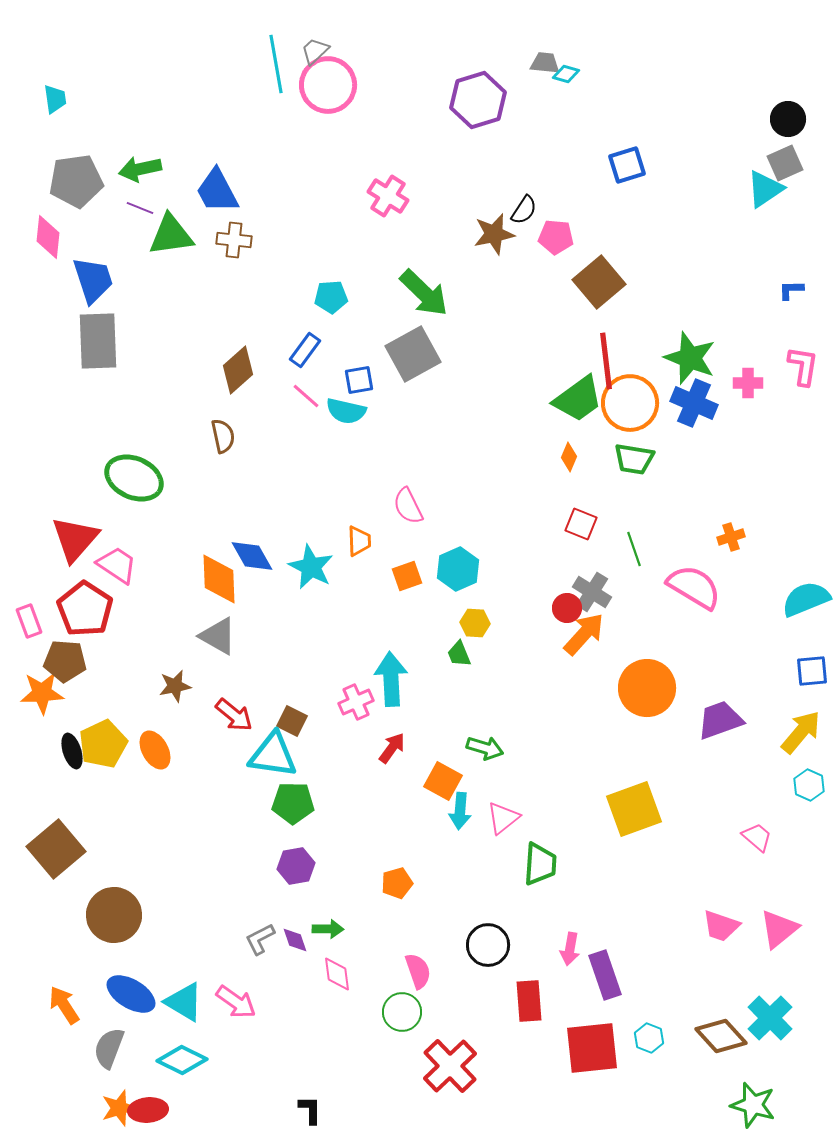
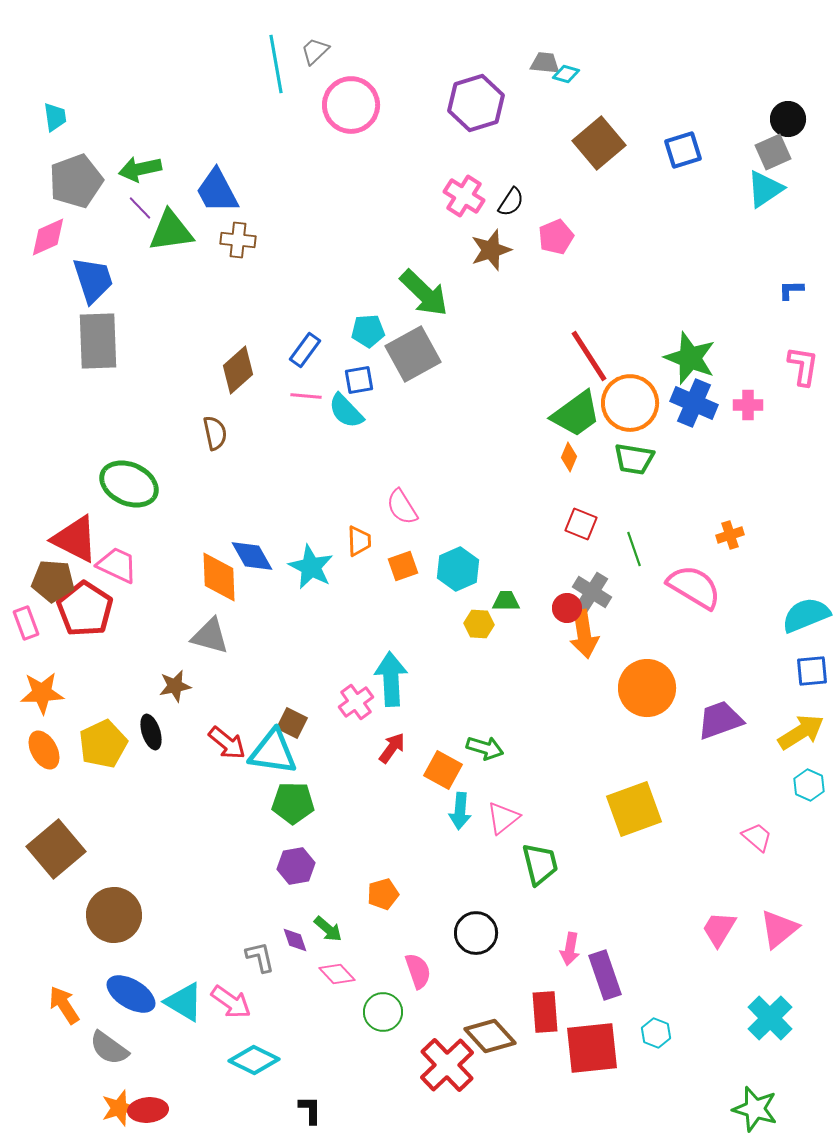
pink circle at (328, 85): moved 23 px right, 20 px down
cyan trapezoid at (55, 99): moved 18 px down
purple hexagon at (478, 100): moved 2 px left, 3 px down
gray square at (785, 163): moved 12 px left, 11 px up
blue square at (627, 165): moved 56 px right, 15 px up
gray pentagon at (76, 181): rotated 12 degrees counterclockwise
pink cross at (388, 196): moved 76 px right
purple line at (140, 208): rotated 24 degrees clockwise
black semicircle at (524, 210): moved 13 px left, 8 px up
brown star at (494, 234): moved 3 px left, 16 px down; rotated 6 degrees counterclockwise
green triangle at (171, 235): moved 4 px up
pink diamond at (48, 237): rotated 60 degrees clockwise
pink pentagon at (556, 237): rotated 28 degrees counterclockwise
brown cross at (234, 240): moved 4 px right
brown square at (599, 282): moved 139 px up
cyan pentagon at (331, 297): moved 37 px right, 34 px down
red line at (606, 361): moved 17 px left, 5 px up; rotated 26 degrees counterclockwise
pink cross at (748, 383): moved 22 px down
pink line at (306, 396): rotated 36 degrees counterclockwise
green trapezoid at (578, 399): moved 2 px left, 15 px down
cyan semicircle at (346, 411): rotated 33 degrees clockwise
brown semicircle at (223, 436): moved 8 px left, 3 px up
green ellipse at (134, 478): moved 5 px left, 6 px down
pink semicircle at (408, 506): moved 6 px left, 1 px down; rotated 6 degrees counterclockwise
orange cross at (731, 537): moved 1 px left, 2 px up
red triangle at (75, 539): rotated 44 degrees counterclockwise
pink trapezoid at (117, 565): rotated 9 degrees counterclockwise
orange square at (407, 576): moved 4 px left, 10 px up
orange diamond at (219, 579): moved 2 px up
cyan semicircle at (806, 599): moved 16 px down
pink rectangle at (29, 621): moved 3 px left, 2 px down
yellow hexagon at (475, 623): moved 4 px right, 1 px down
orange arrow at (584, 634): rotated 129 degrees clockwise
gray triangle at (218, 636): moved 8 px left; rotated 15 degrees counterclockwise
green trapezoid at (459, 654): moved 47 px right, 53 px up; rotated 112 degrees clockwise
brown pentagon at (65, 661): moved 12 px left, 80 px up
pink cross at (356, 702): rotated 12 degrees counterclockwise
red arrow at (234, 715): moved 7 px left, 28 px down
brown square at (292, 721): moved 2 px down
yellow arrow at (801, 732): rotated 18 degrees clockwise
orange ellipse at (155, 750): moved 111 px left
black ellipse at (72, 751): moved 79 px right, 19 px up
cyan triangle at (273, 755): moved 3 px up
orange square at (443, 781): moved 11 px up
green trapezoid at (540, 864): rotated 18 degrees counterclockwise
orange pentagon at (397, 883): moved 14 px left, 11 px down
pink trapezoid at (721, 926): moved 2 px left, 3 px down; rotated 102 degrees clockwise
green arrow at (328, 929): rotated 40 degrees clockwise
gray L-shape at (260, 939): moved 18 px down; rotated 104 degrees clockwise
black circle at (488, 945): moved 12 px left, 12 px up
pink diamond at (337, 974): rotated 36 degrees counterclockwise
red rectangle at (529, 1001): moved 16 px right, 11 px down
pink arrow at (236, 1002): moved 5 px left
green circle at (402, 1012): moved 19 px left
brown diamond at (721, 1036): moved 231 px left
cyan hexagon at (649, 1038): moved 7 px right, 5 px up
gray semicircle at (109, 1048): rotated 75 degrees counterclockwise
cyan diamond at (182, 1060): moved 72 px right
red cross at (450, 1066): moved 3 px left, 1 px up
green star at (753, 1105): moved 2 px right, 4 px down
